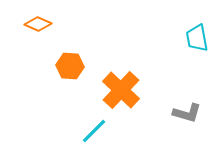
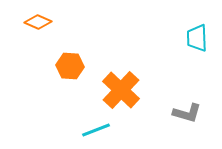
orange diamond: moved 2 px up
cyan trapezoid: rotated 8 degrees clockwise
cyan line: moved 2 px right, 1 px up; rotated 24 degrees clockwise
